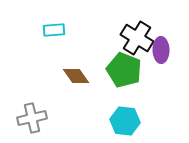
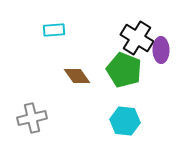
brown diamond: moved 1 px right
